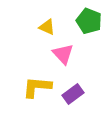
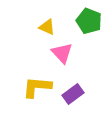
pink triangle: moved 1 px left, 1 px up
